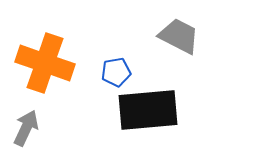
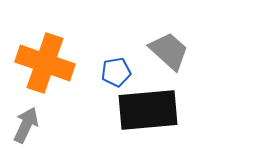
gray trapezoid: moved 10 px left, 15 px down; rotated 15 degrees clockwise
gray arrow: moved 3 px up
